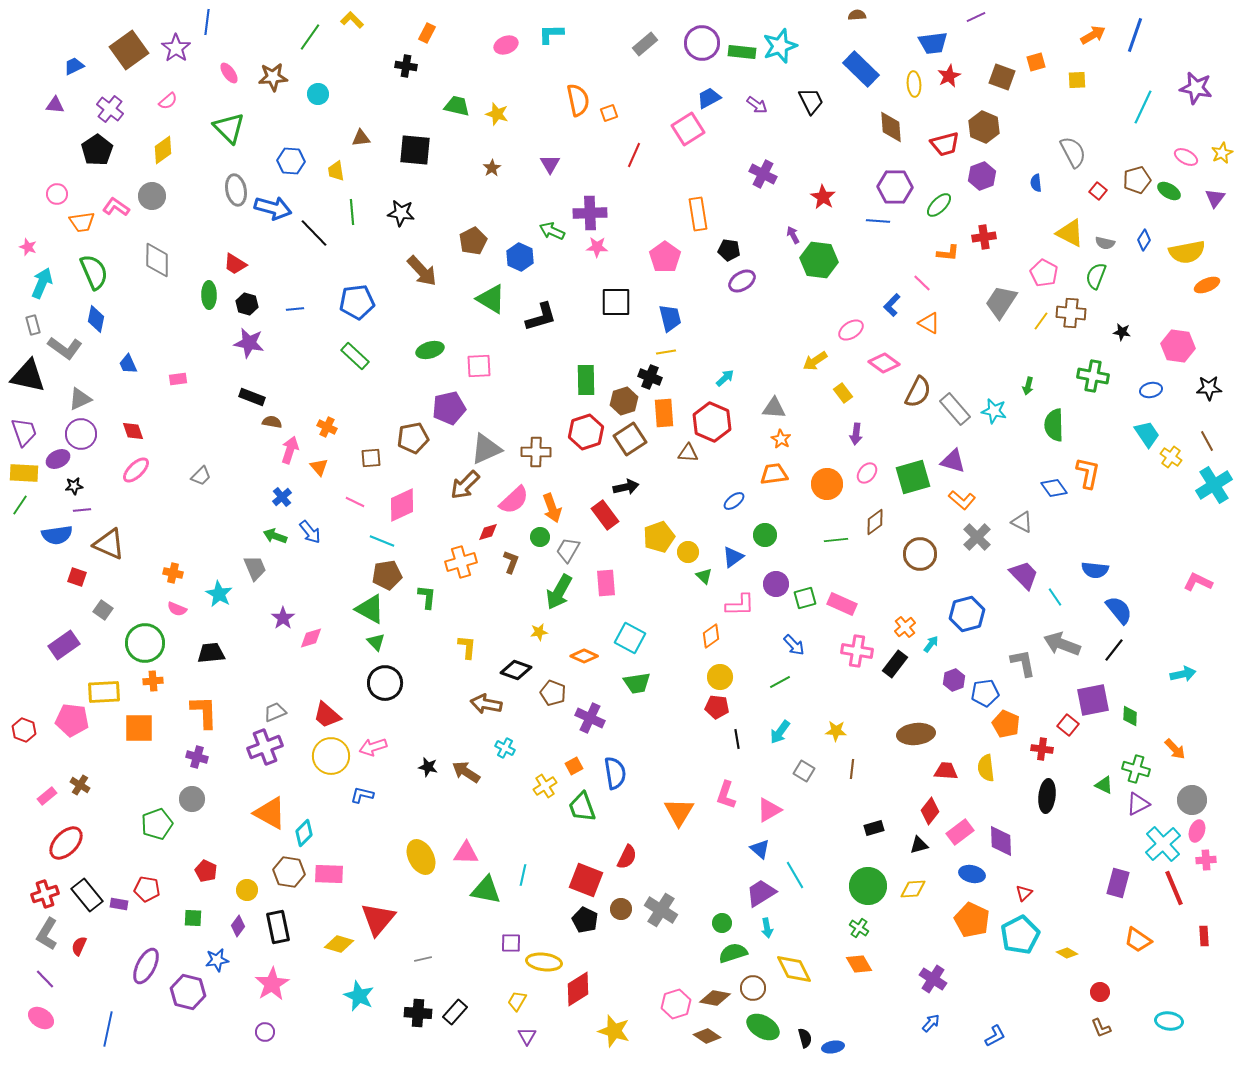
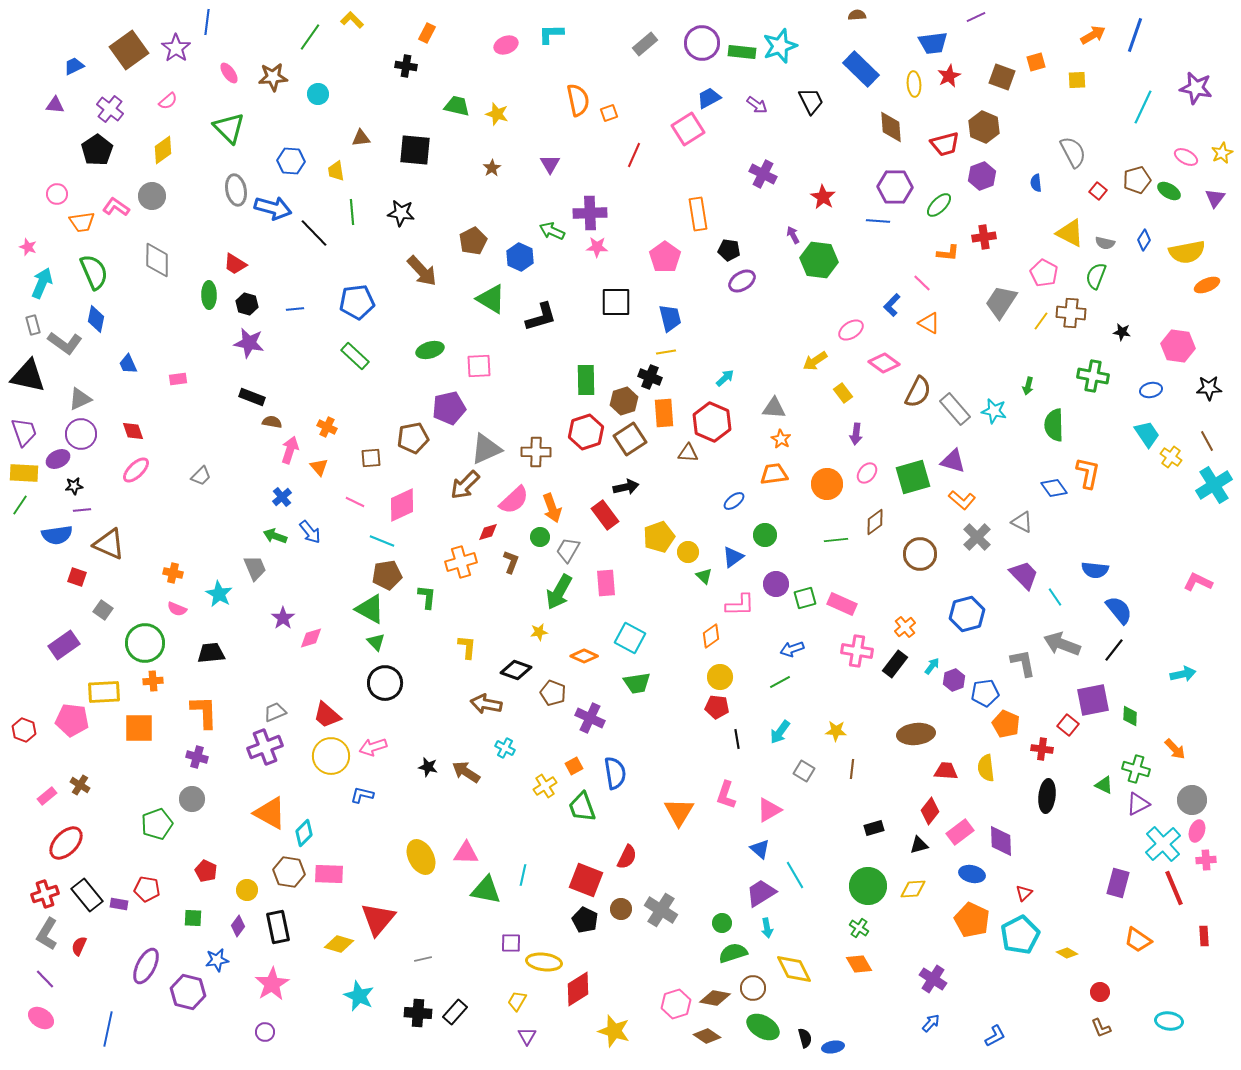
gray L-shape at (65, 348): moved 5 px up
cyan arrow at (931, 644): moved 1 px right, 22 px down
blue arrow at (794, 645): moved 2 px left, 4 px down; rotated 115 degrees clockwise
